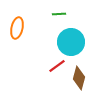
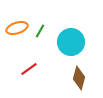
green line: moved 19 px left, 17 px down; rotated 56 degrees counterclockwise
orange ellipse: rotated 60 degrees clockwise
red line: moved 28 px left, 3 px down
